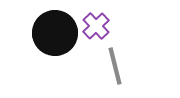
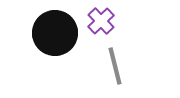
purple cross: moved 5 px right, 5 px up
